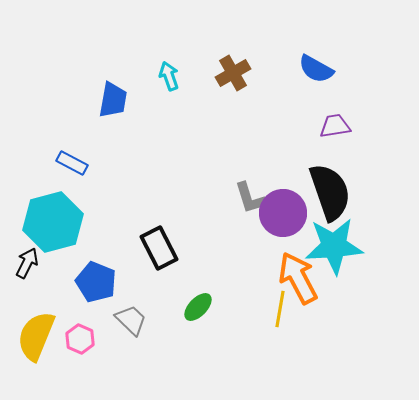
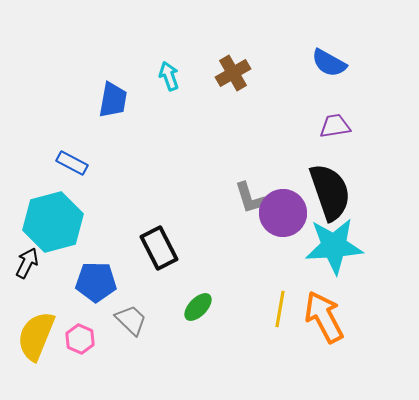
blue semicircle: moved 13 px right, 6 px up
orange arrow: moved 26 px right, 39 px down
blue pentagon: rotated 21 degrees counterclockwise
